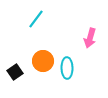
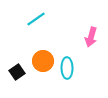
cyan line: rotated 18 degrees clockwise
pink arrow: moved 1 px right, 1 px up
black square: moved 2 px right
